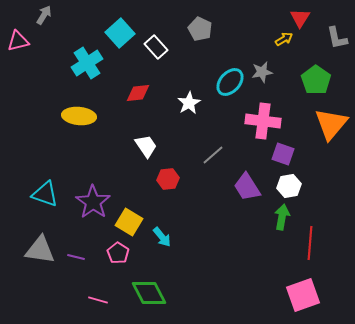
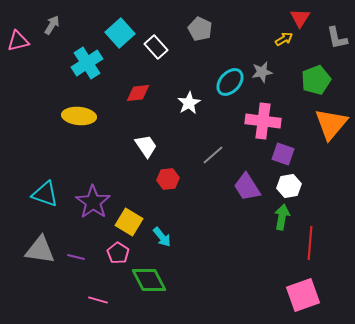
gray arrow: moved 8 px right, 10 px down
green pentagon: rotated 16 degrees clockwise
green diamond: moved 13 px up
